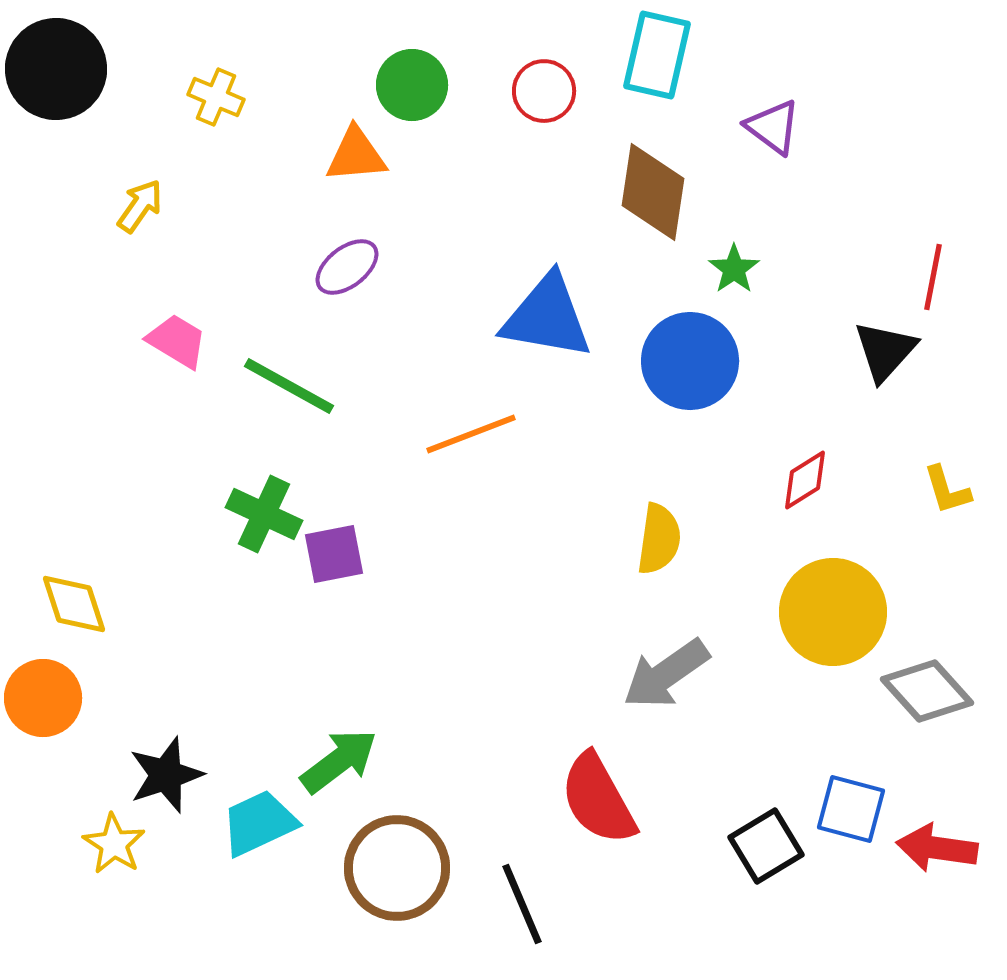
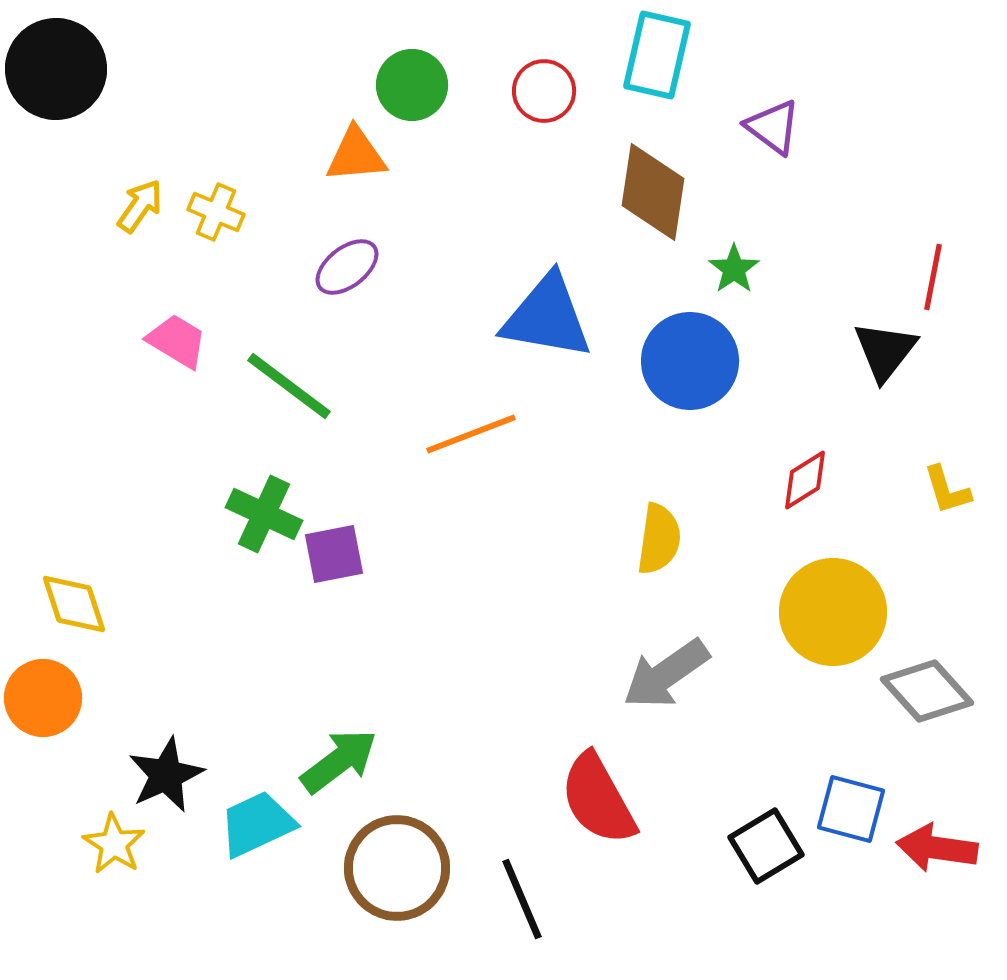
yellow cross: moved 115 px down
black triangle: rotated 4 degrees counterclockwise
green line: rotated 8 degrees clockwise
black star: rotated 6 degrees counterclockwise
cyan trapezoid: moved 2 px left, 1 px down
black line: moved 5 px up
